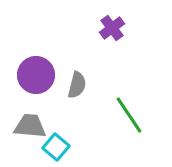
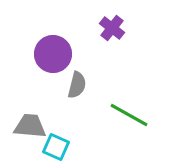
purple cross: rotated 15 degrees counterclockwise
purple circle: moved 17 px right, 21 px up
green line: rotated 27 degrees counterclockwise
cyan square: rotated 16 degrees counterclockwise
